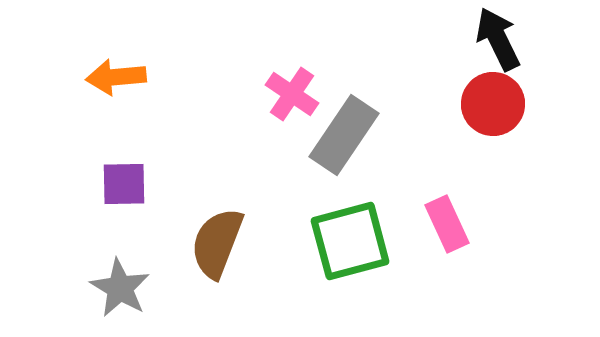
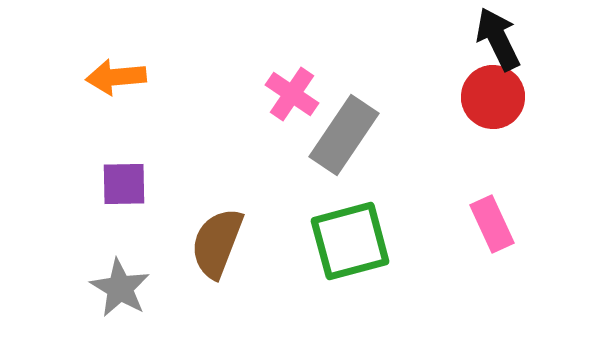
red circle: moved 7 px up
pink rectangle: moved 45 px right
